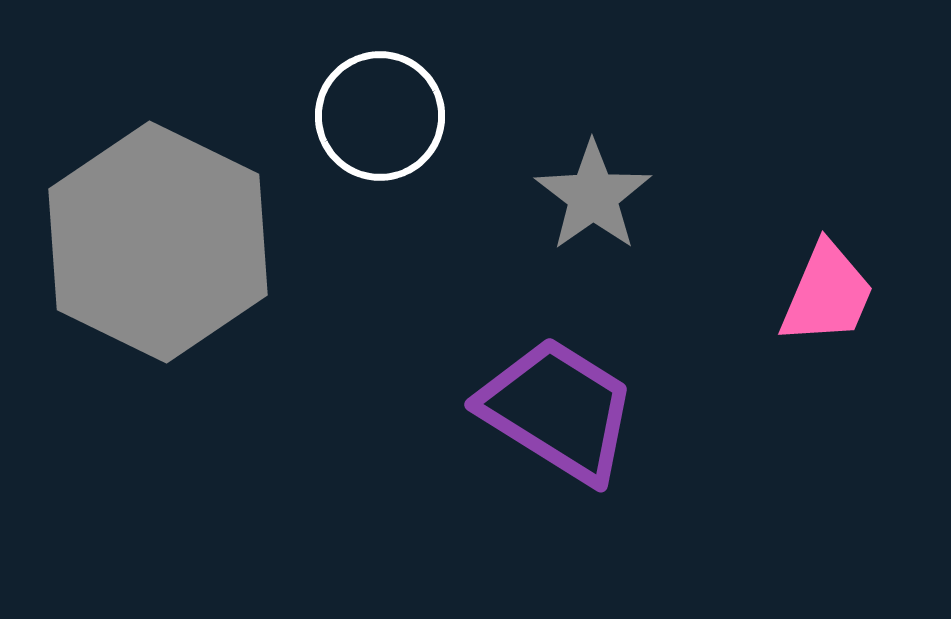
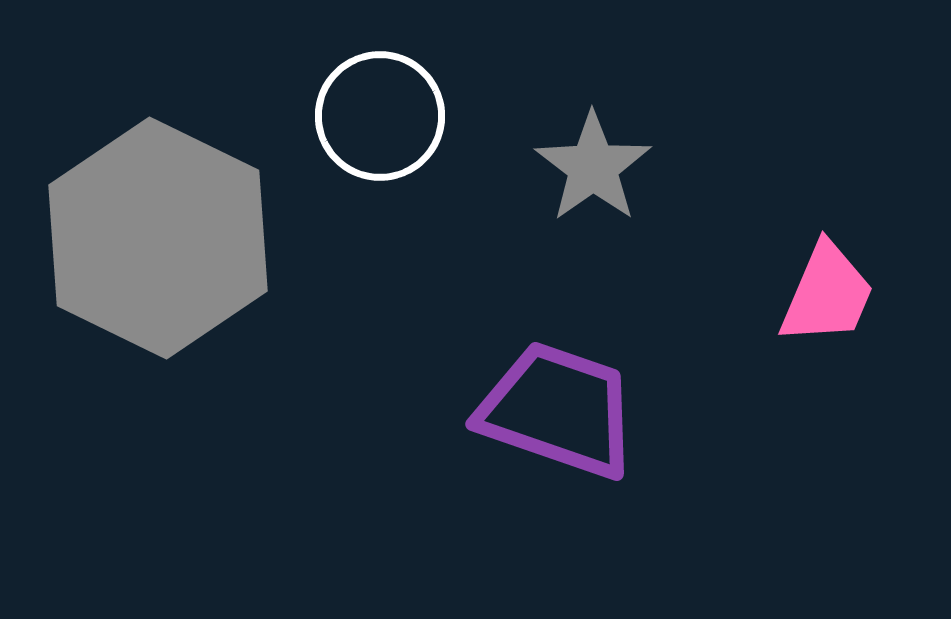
gray star: moved 29 px up
gray hexagon: moved 4 px up
purple trapezoid: rotated 13 degrees counterclockwise
